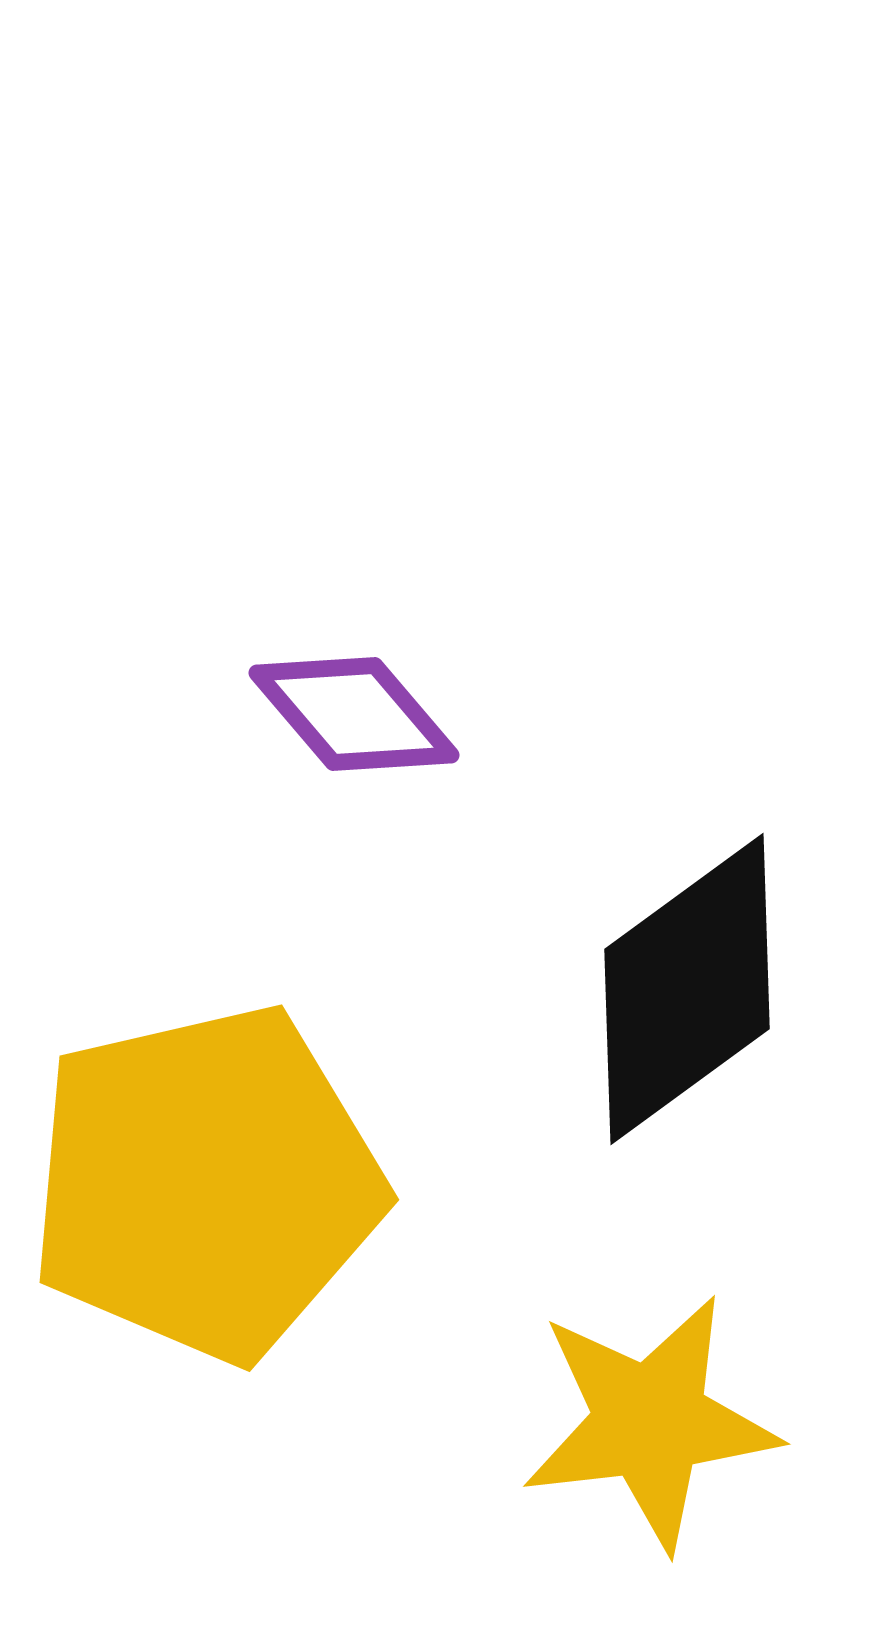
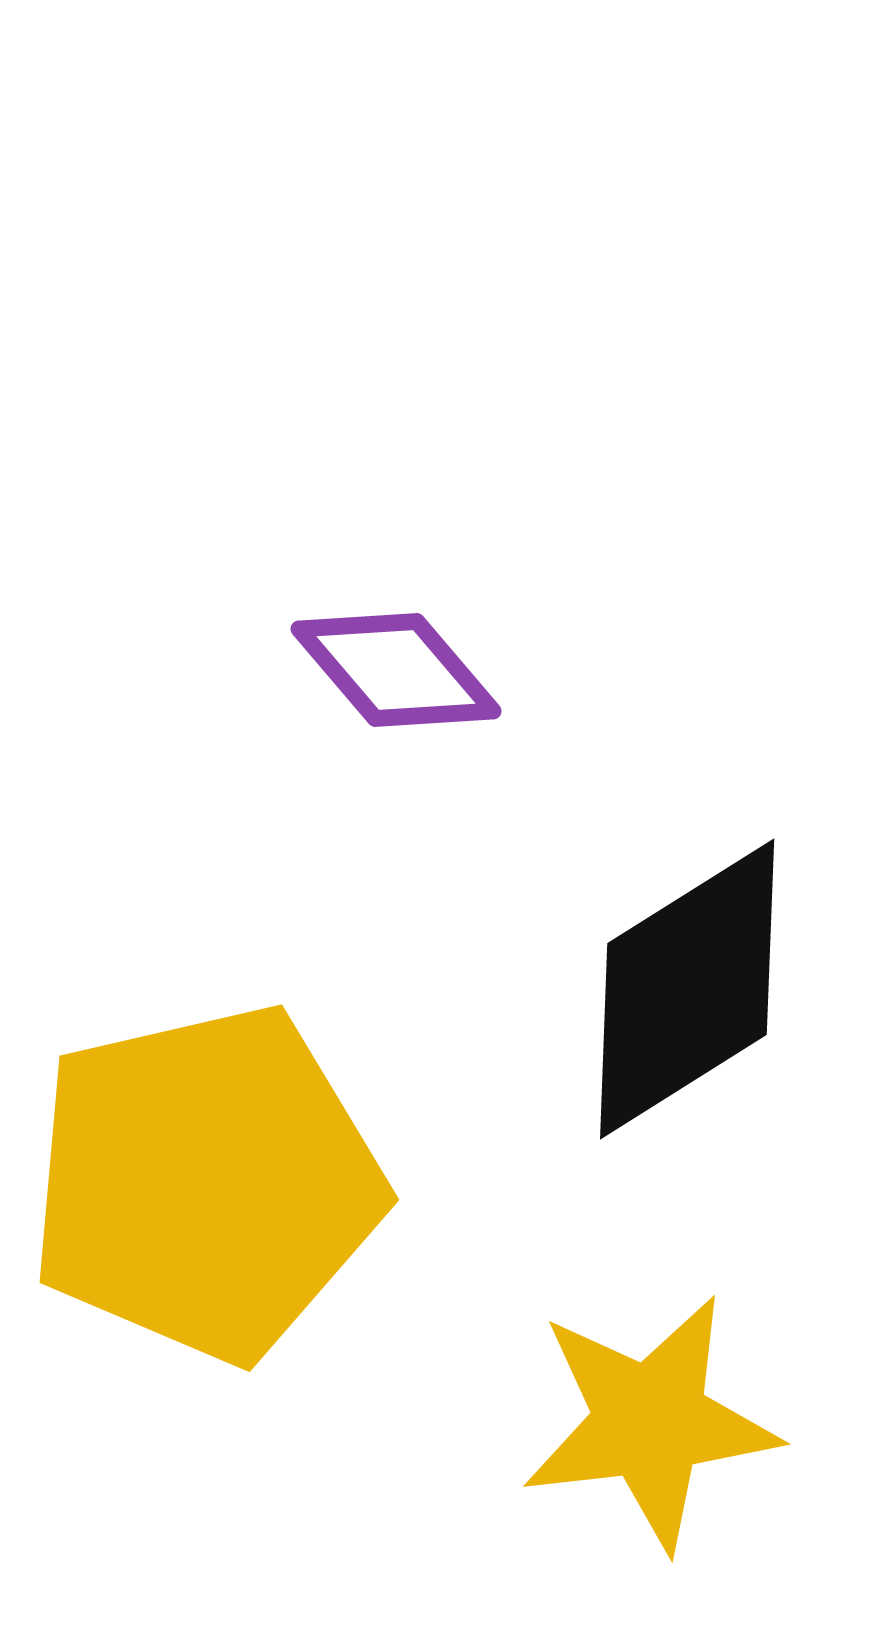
purple diamond: moved 42 px right, 44 px up
black diamond: rotated 4 degrees clockwise
